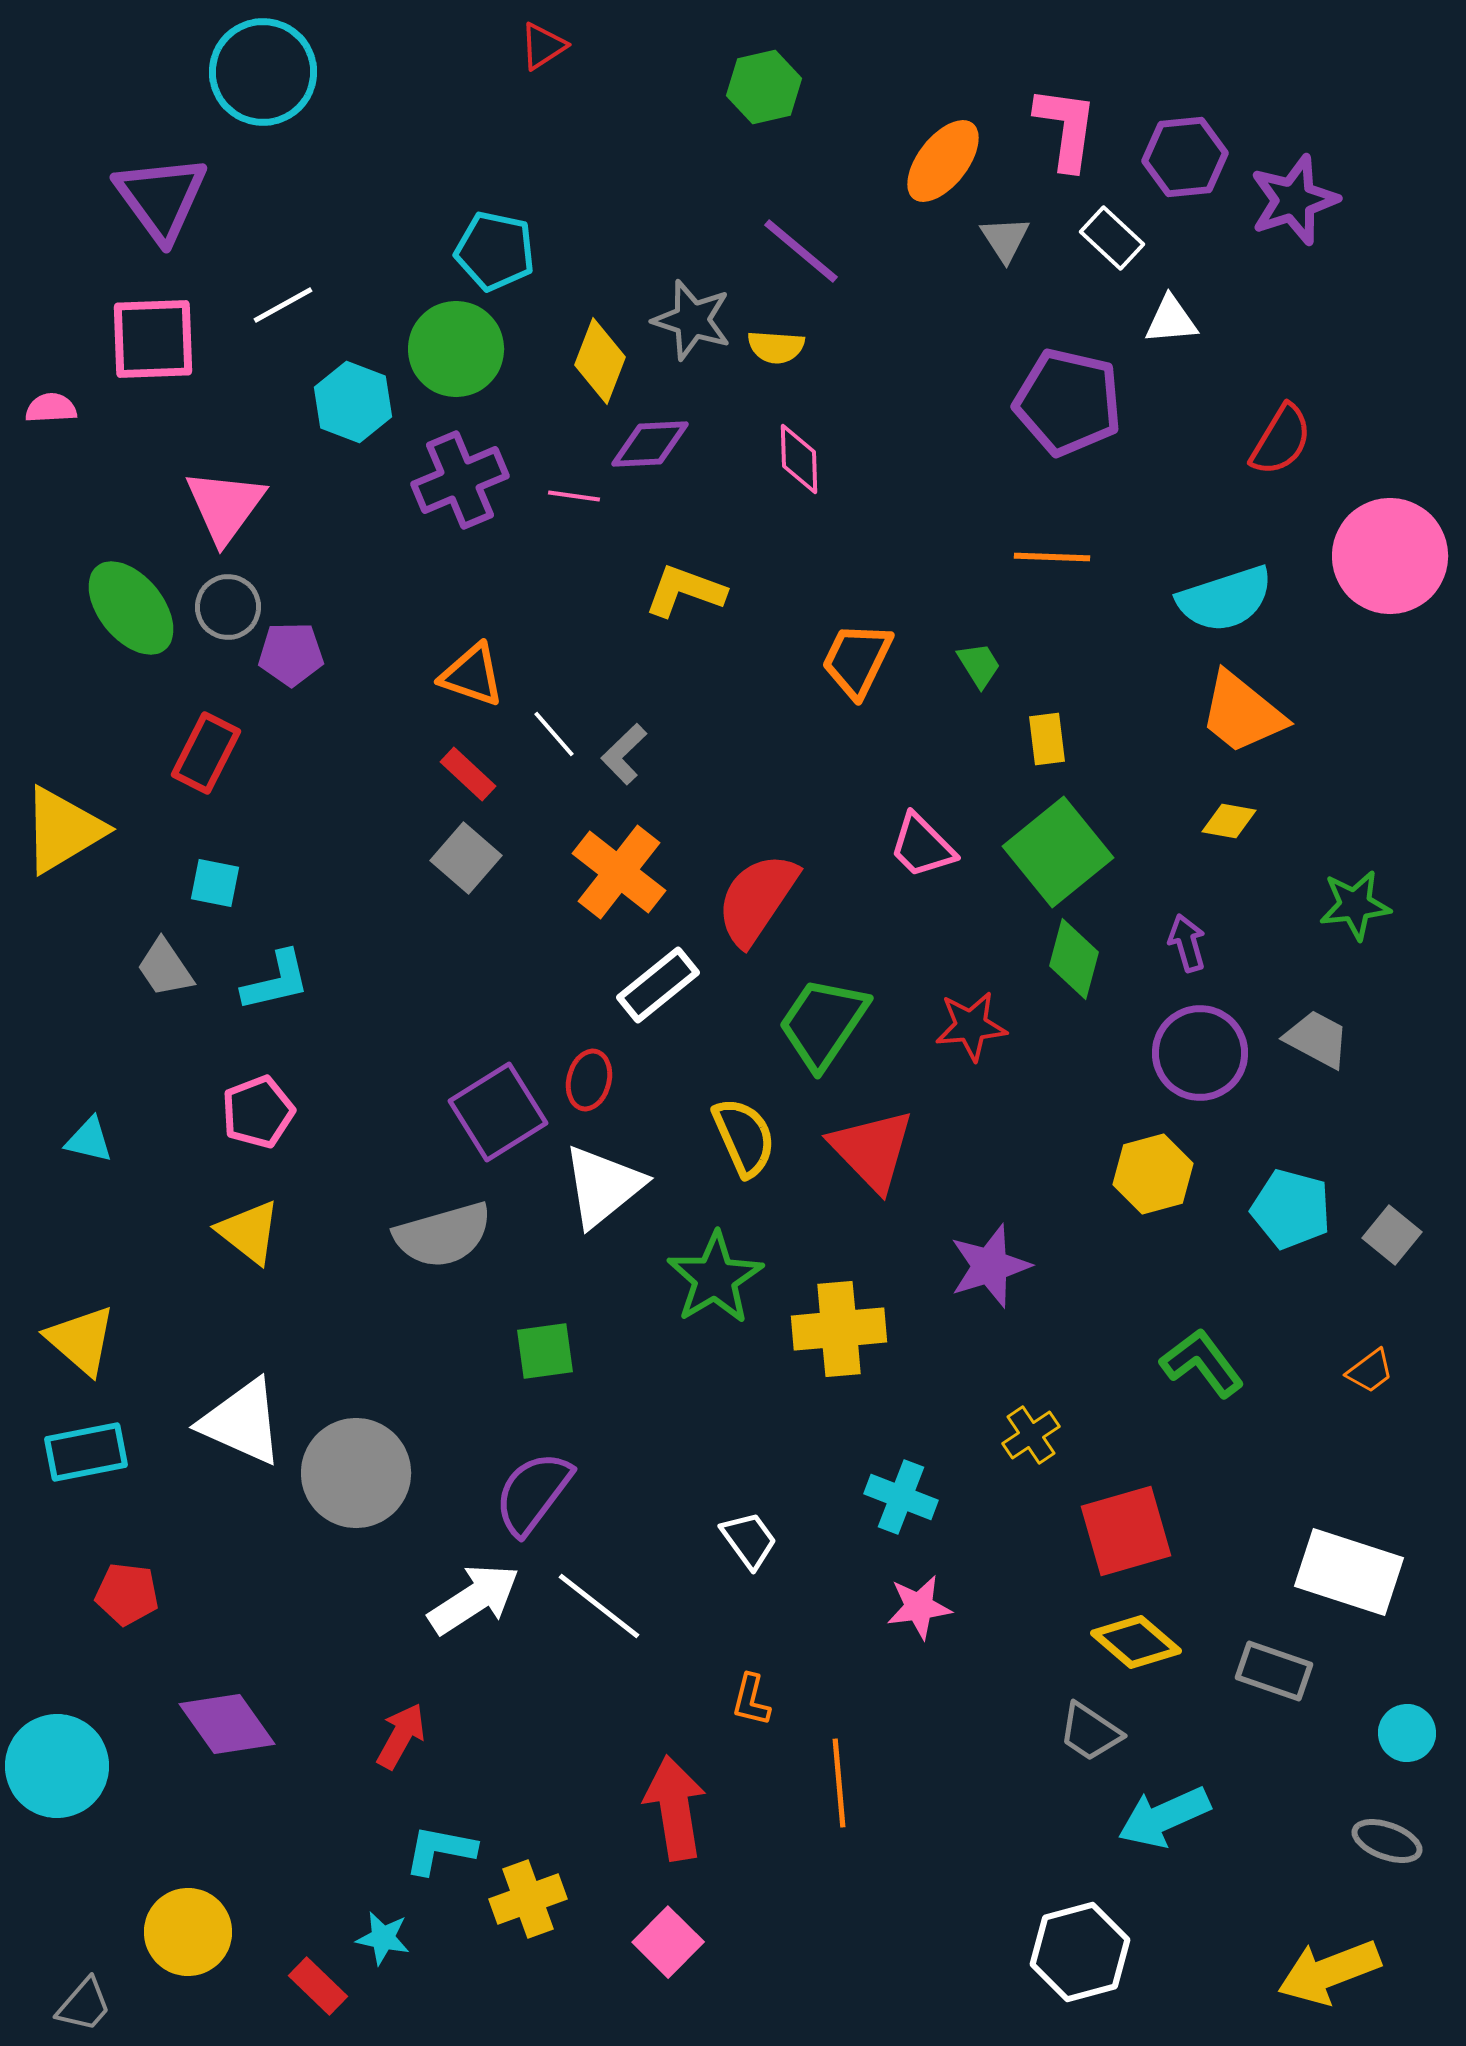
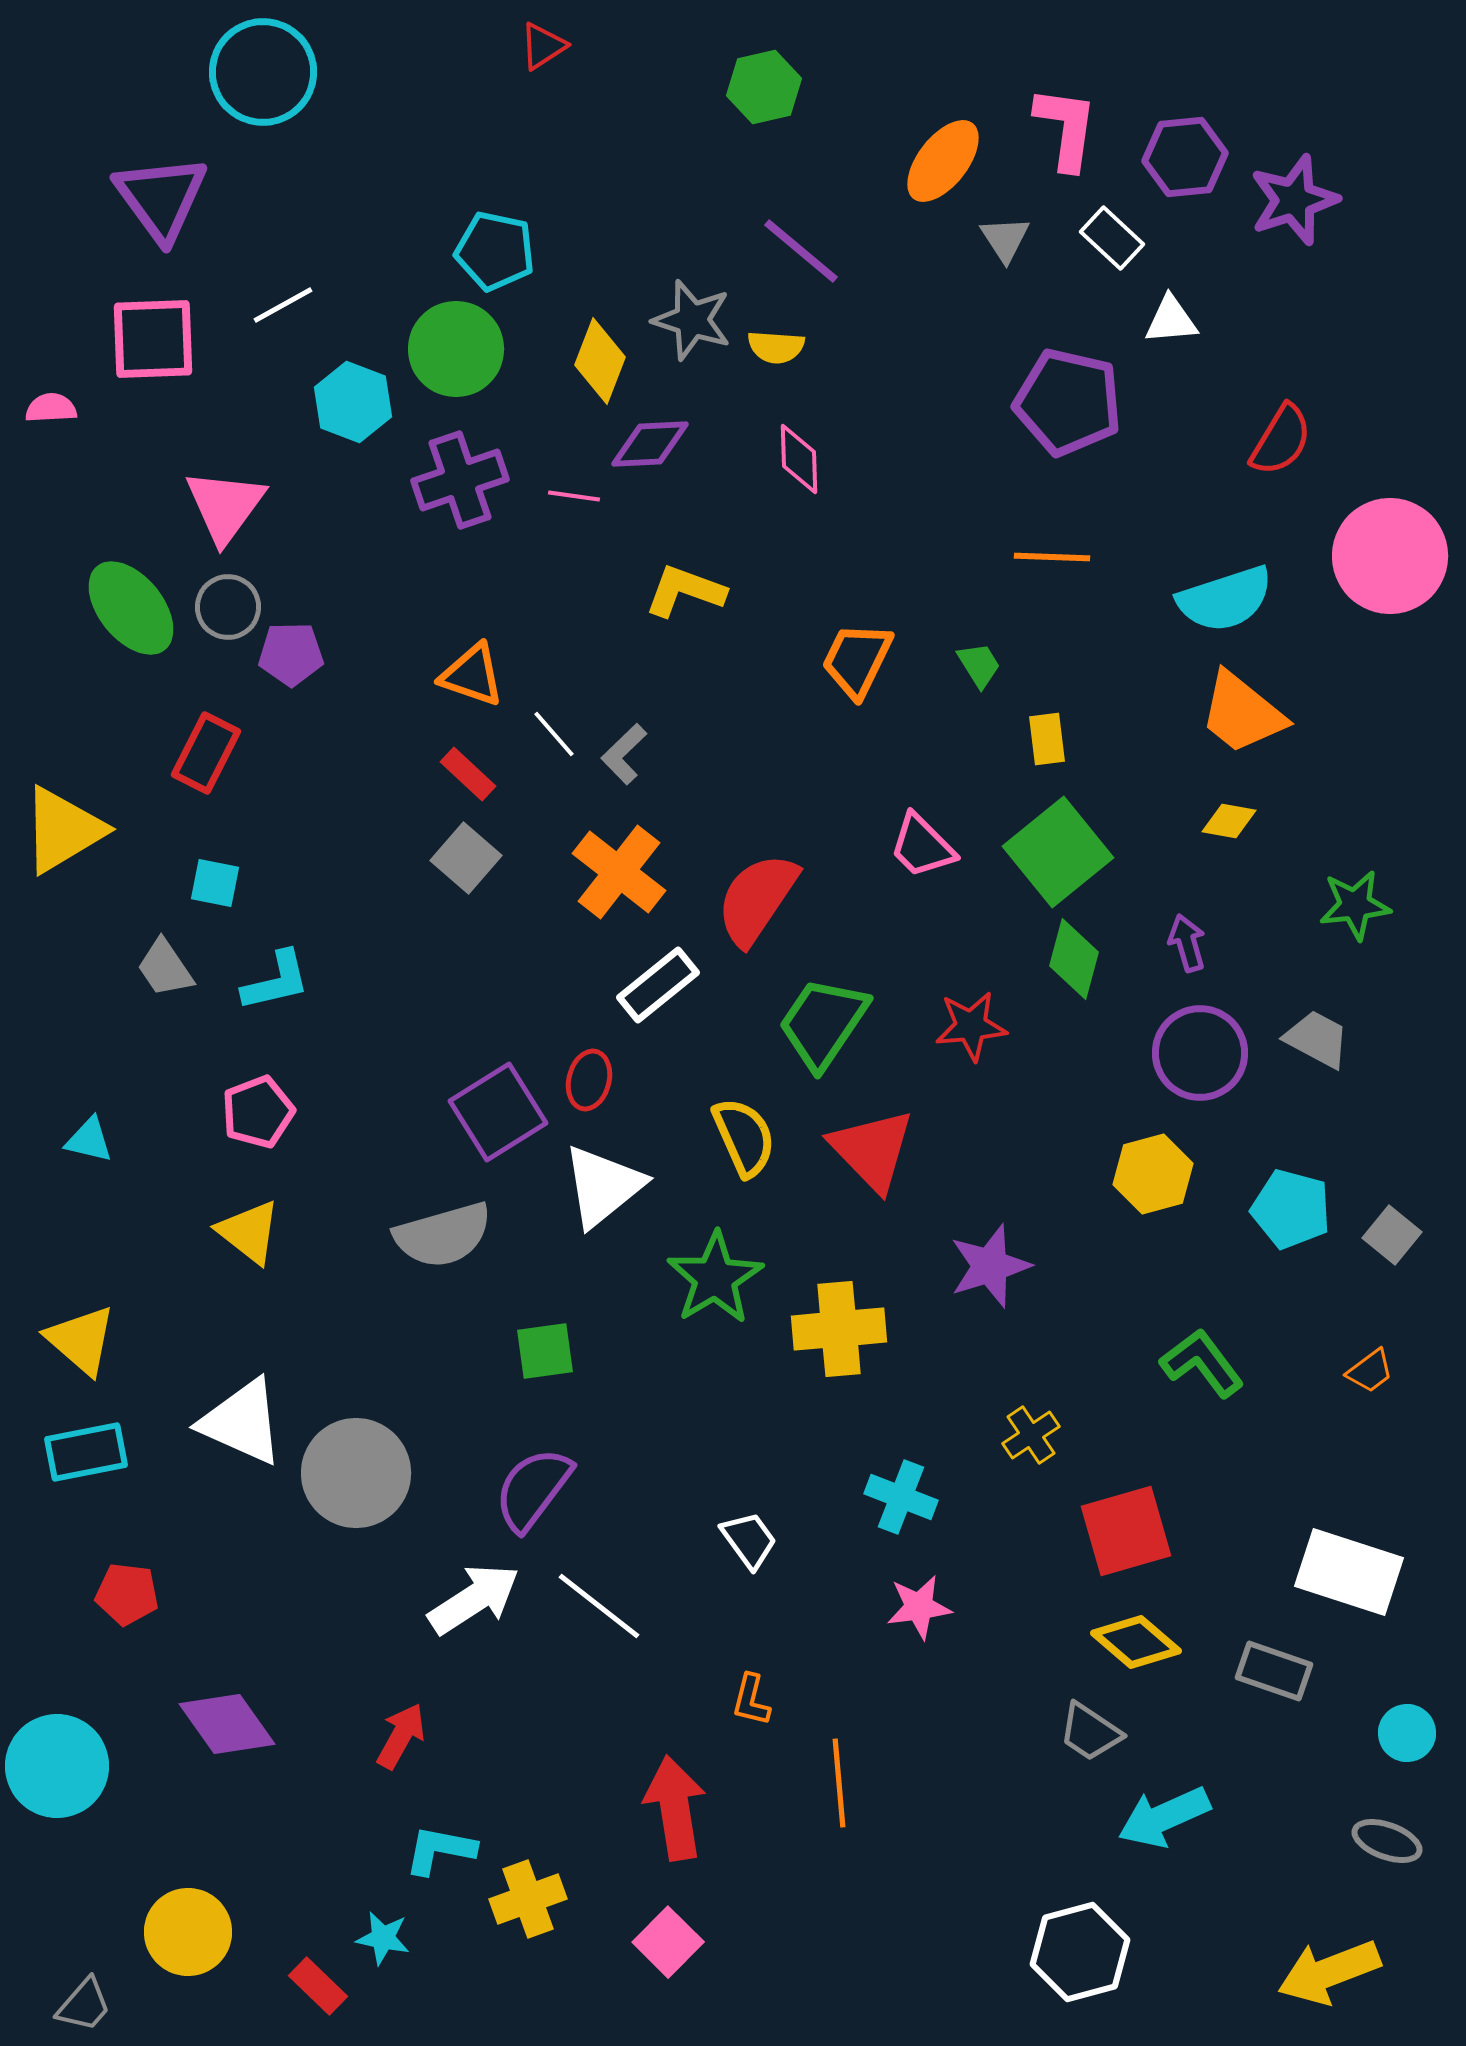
purple cross at (460, 480): rotated 4 degrees clockwise
purple semicircle at (533, 1493): moved 4 px up
